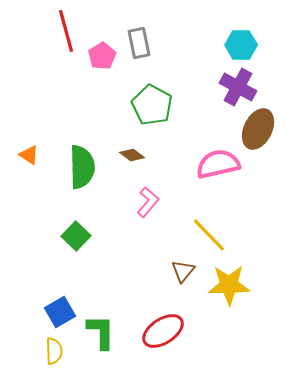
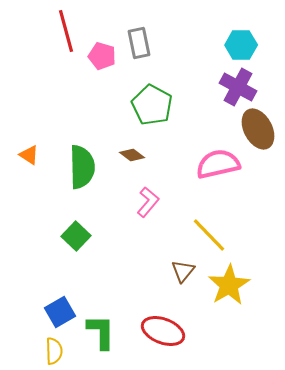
pink pentagon: rotated 24 degrees counterclockwise
brown ellipse: rotated 54 degrees counterclockwise
yellow star: rotated 30 degrees counterclockwise
red ellipse: rotated 54 degrees clockwise
